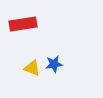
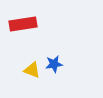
yellow triangle: moved 2 px down
